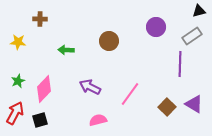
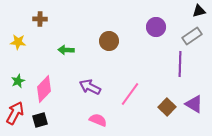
pink semicircle: rotated 36 degrees clockwise
